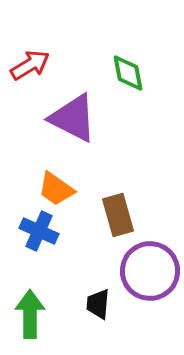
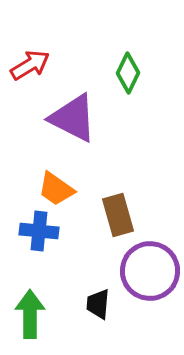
green diamond: rotated 36 degrees clockwise
blue cross: rotated 18 degrees counterclockwise
